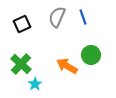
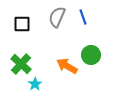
black square: rotated 24 degrees clockwise
